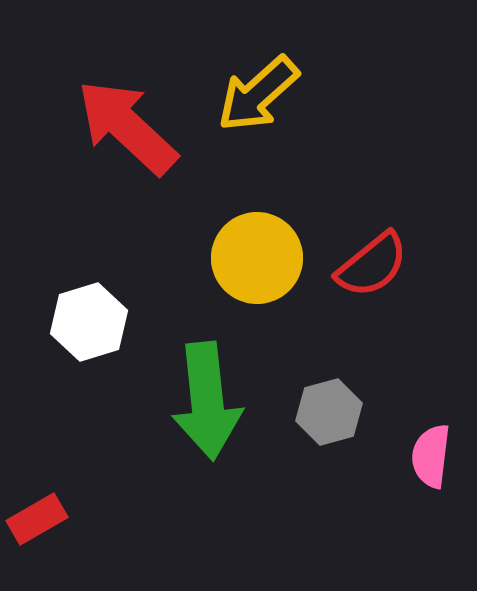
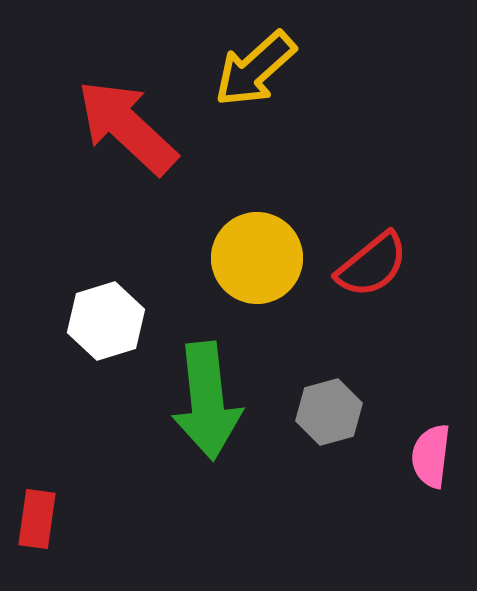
yellow arrow: moved 3 px left, 25 px up
white hexagon: moved 17 px right, 1 px up
red rectangle: rotated 52 degrees counterclockwise
